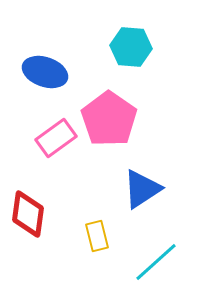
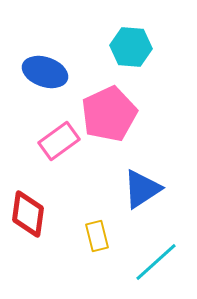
pink pentagon: moved 5 px up; rotated 12 degrees clockwise
pink rectangle: moved 3 px right, 3 px down
